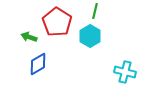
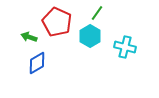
green line: moved 2 px right, 2 px down; rotated 21 degrees clockwise
red pentagon: rotated 8 degrees counterclockwise
blue diamond: moved 1 px left, 1 px up
cyan cross: moved 25 px up
